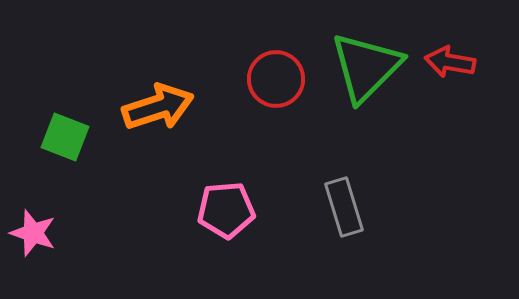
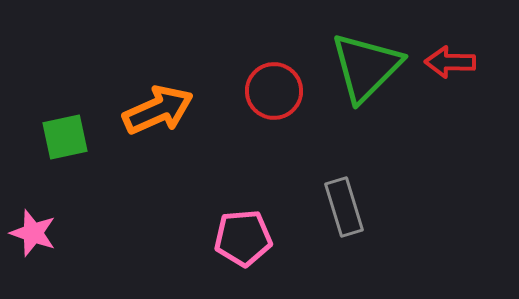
red arrow: rotated 9 degrees counterclockwise
red circle: moved 2 px left, 12 px down
orange arrow: moved 3 px down; rotated 6 degrees counterclockwise
green square: rotated 33 degrees counterclockwise
pink pentagon: moved 17 px right, 28 px down
